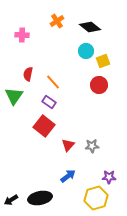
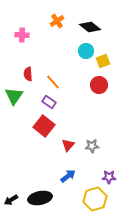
red semicircle: rotated 16 degrees counterclockwise
yellow hexagon: moved 1 px left, 1 px down
